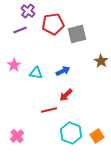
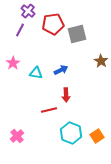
purple line: rotated 40 degrees counterclockwise
pink star: moved 1 px left, 2 px up
blue arrow: moved 2 px left, 1 px up
red arrow: rotated 48 degrees counterclockwise
